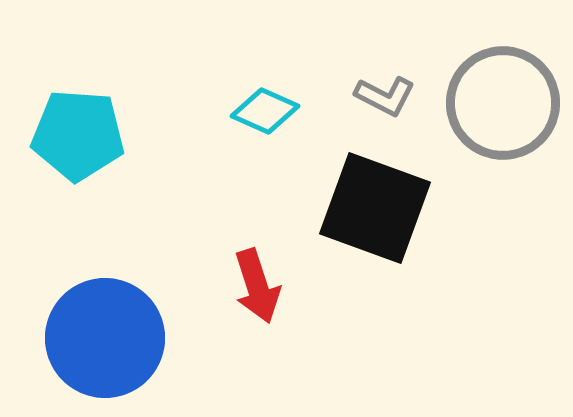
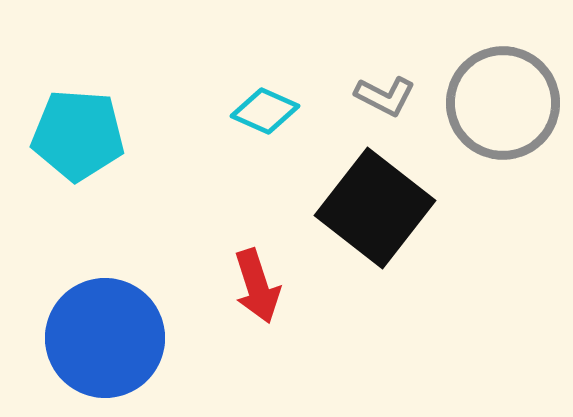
black square: rotated 18 degrees clockwise
